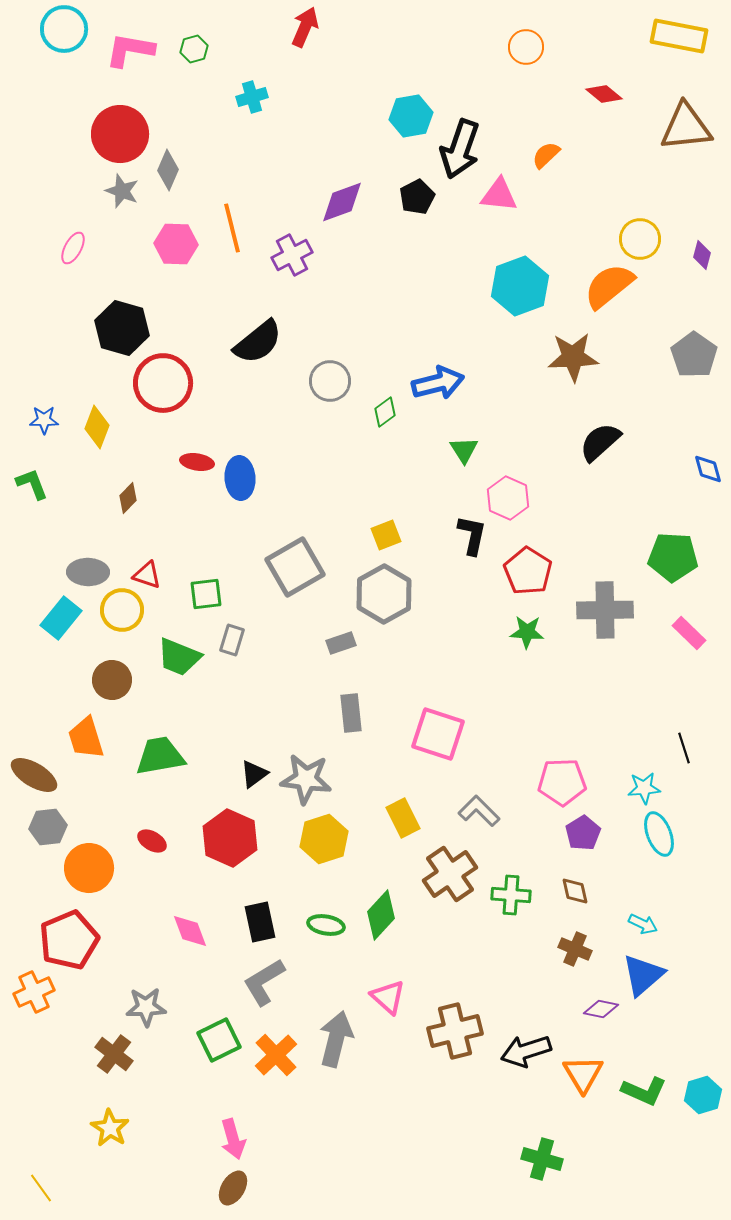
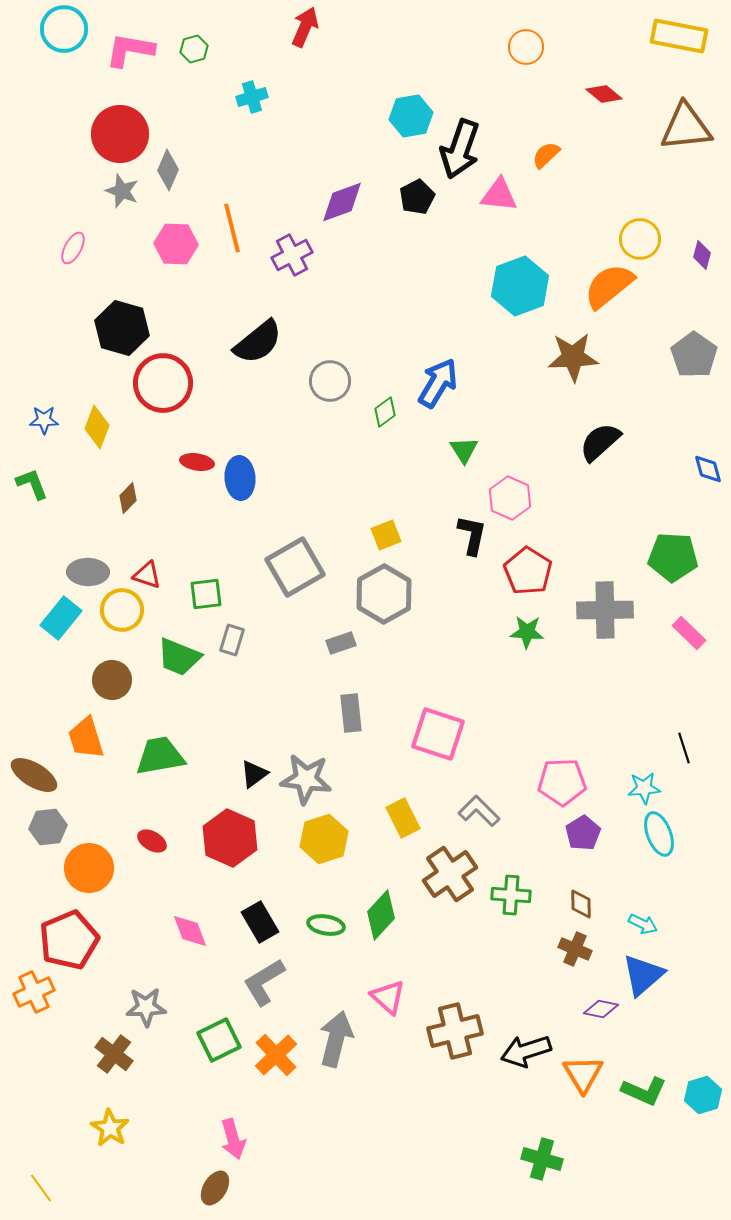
blue arrow at (438, 383): rotated 45 degrees counterclockwise
pink hexagon at (508, 498): moved 2 px right
brown diamond at (575, 891): moved 6 px right, 13 px down; rotated 12 degrees clockwise
black rectangle at (260, 922): rotated 18 degrees counterclockwise
brown ellipse at (233, 1188): moved 18 px left
